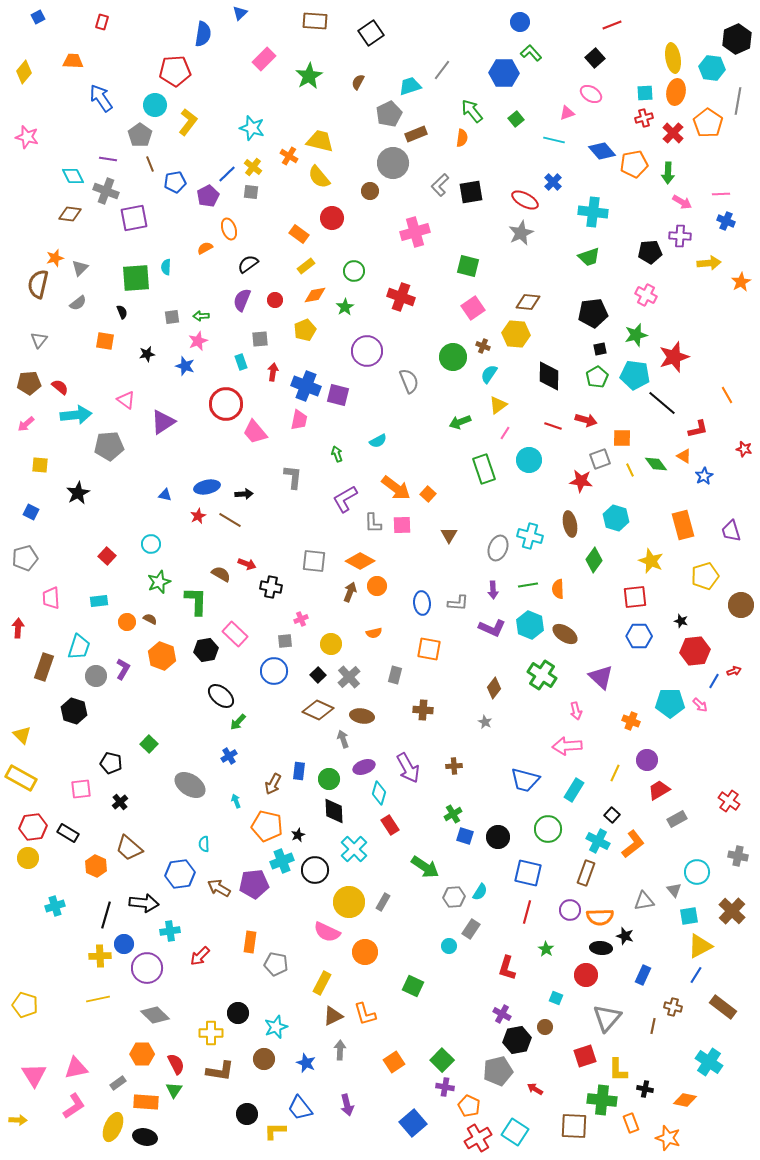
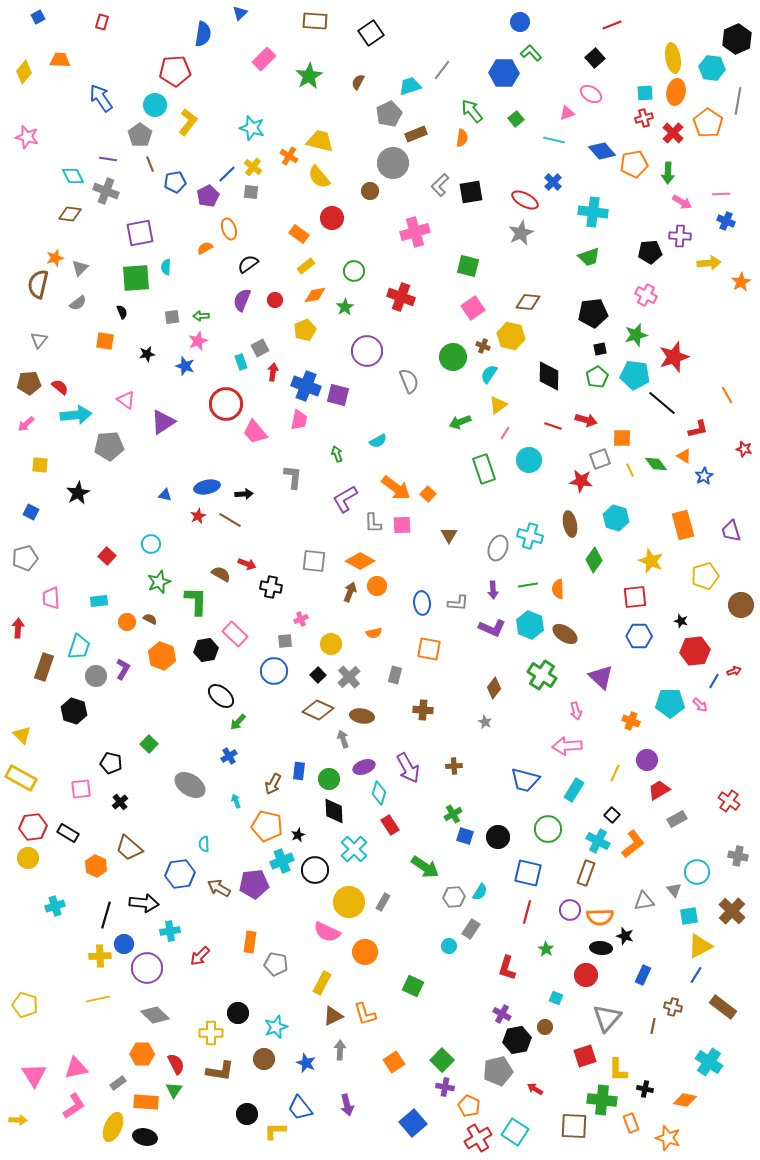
orange trapezoid at (73, 61): moved 13 px left, 1 px up
purple square at (134, 218): moved 6 px right, 15 px down
yellow hexagon at (516, 334): moved 5 px left, 2 px down; rotated 8 degrees clockwise
gray square at (260, 339): moved 9 px down; rotated 24 degrees counterclockwise
